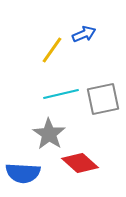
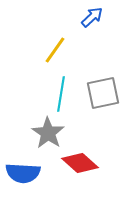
blue arrow: moved 8 px right, 17 px up; rotated 20 degrees counterclockwise
yellow line: moved 3 px right
cyan line: rotated 68 degrees counterclockwise
gray square: moved 6 px up
gray star: moved 1 px left, 1 px up
